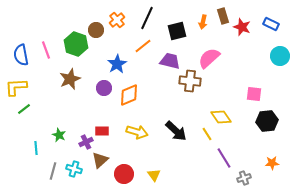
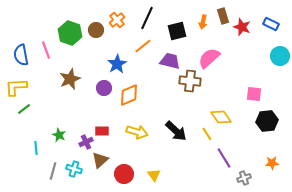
green hexagon: moved 6 px left, 11 px up
